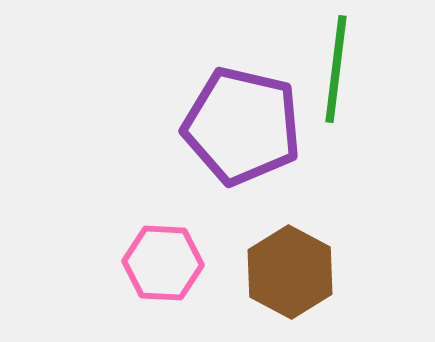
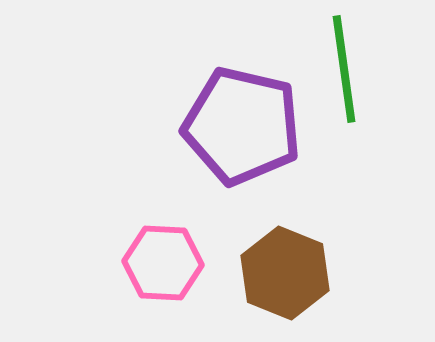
green line: moved 8 px right; rotated 15 degrees counterclockwise
brown hexagon: moved 5 px left, 1 px down; rotated 6 degrees counterclockwise
